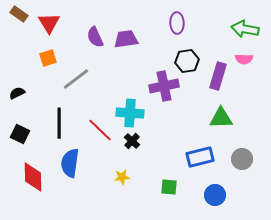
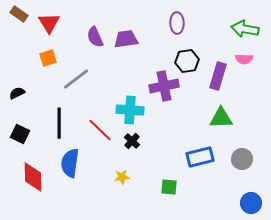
cyan cross: moved 3 px up
blue circle: moved 36 px right, 8 px down
